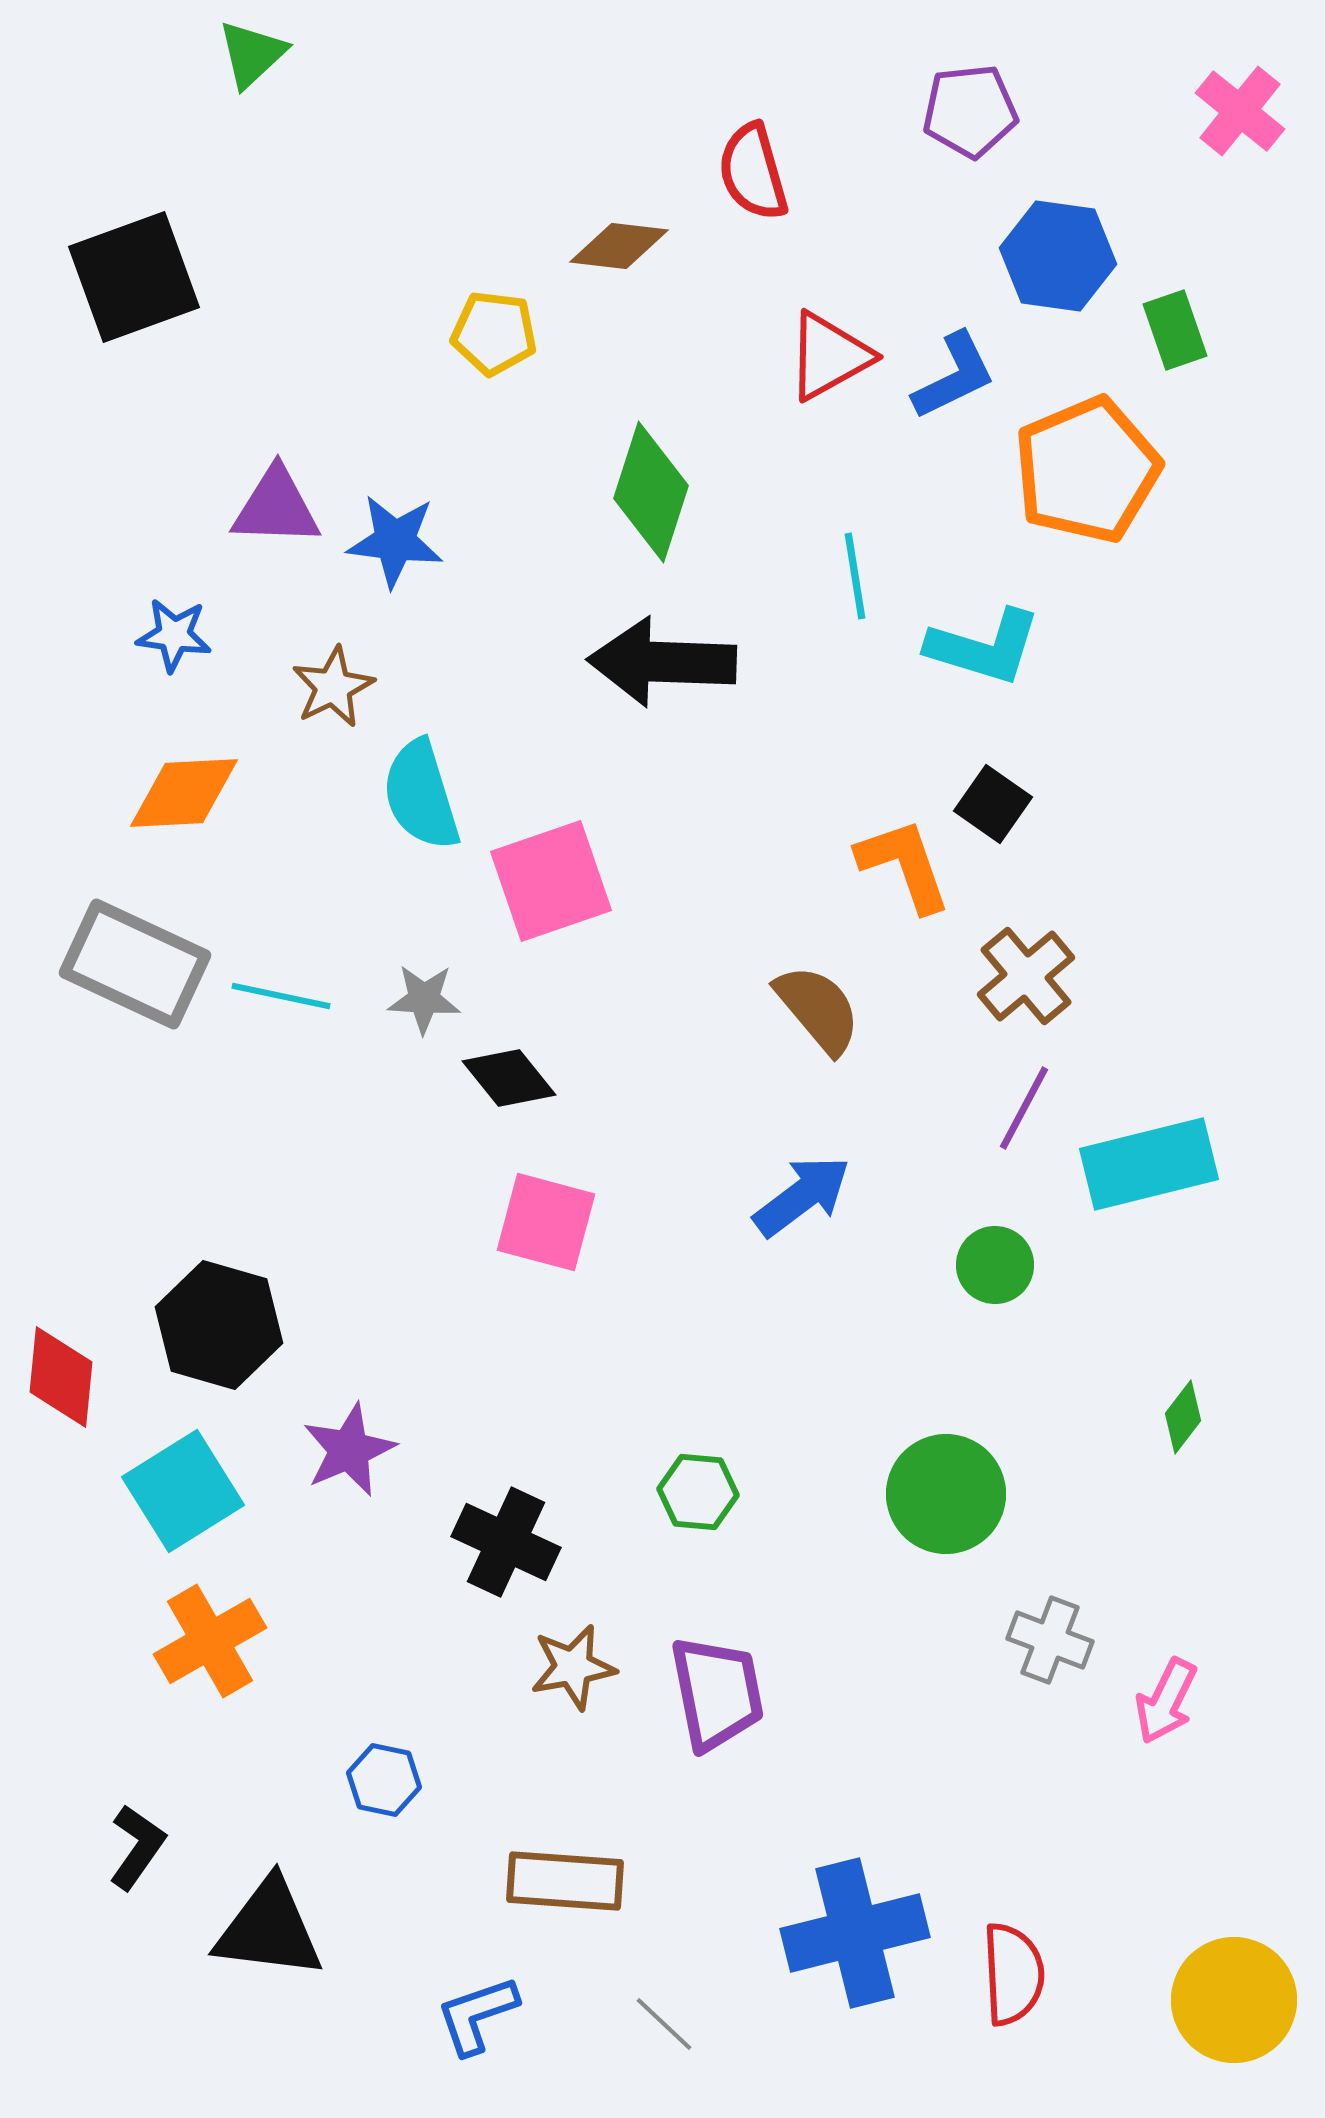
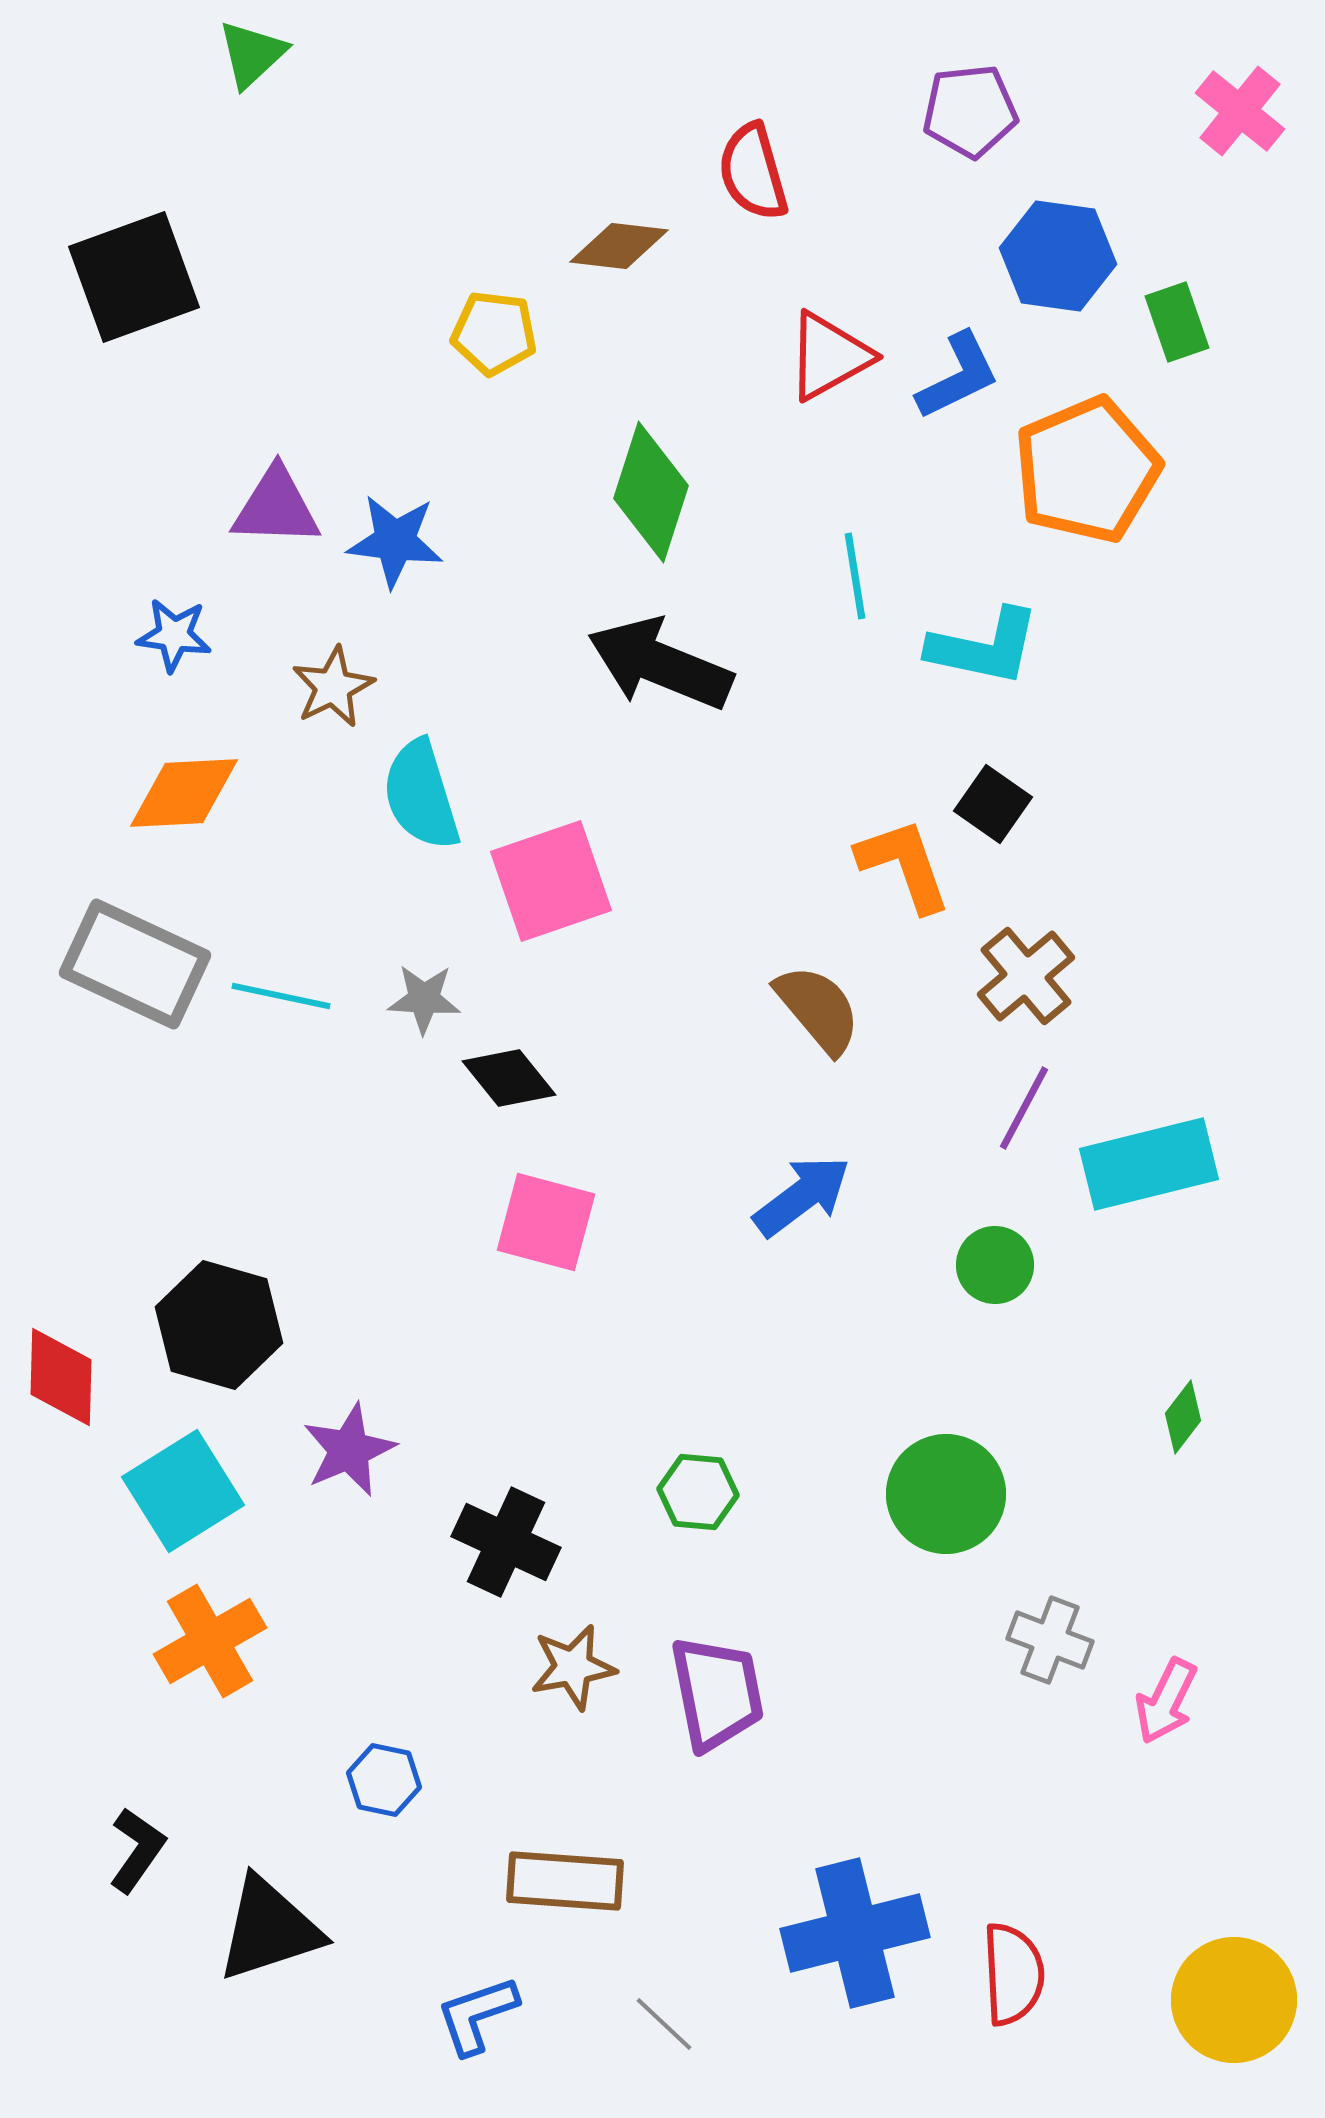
green rectangle at (1175, 330): moved 2 px right, 8 px up
blue L-shape at (954, 376): moved 4 px right
cyan L-shape at (984, 647): rotated 5 degrees counterclockwise
black arrow at (662, 662): moved 2 px left, 2 px down; rotated 20 degrees clockwise
red diamond at (61, 1377): rotated 4 degrees counterclockwise
black L-shape at (137, 1847): moved 3 px down
black triangle at (269, 1929): rotated 25 degrees counterclockwise
